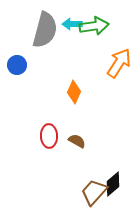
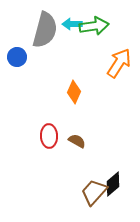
blue circle: moved 8 px up
